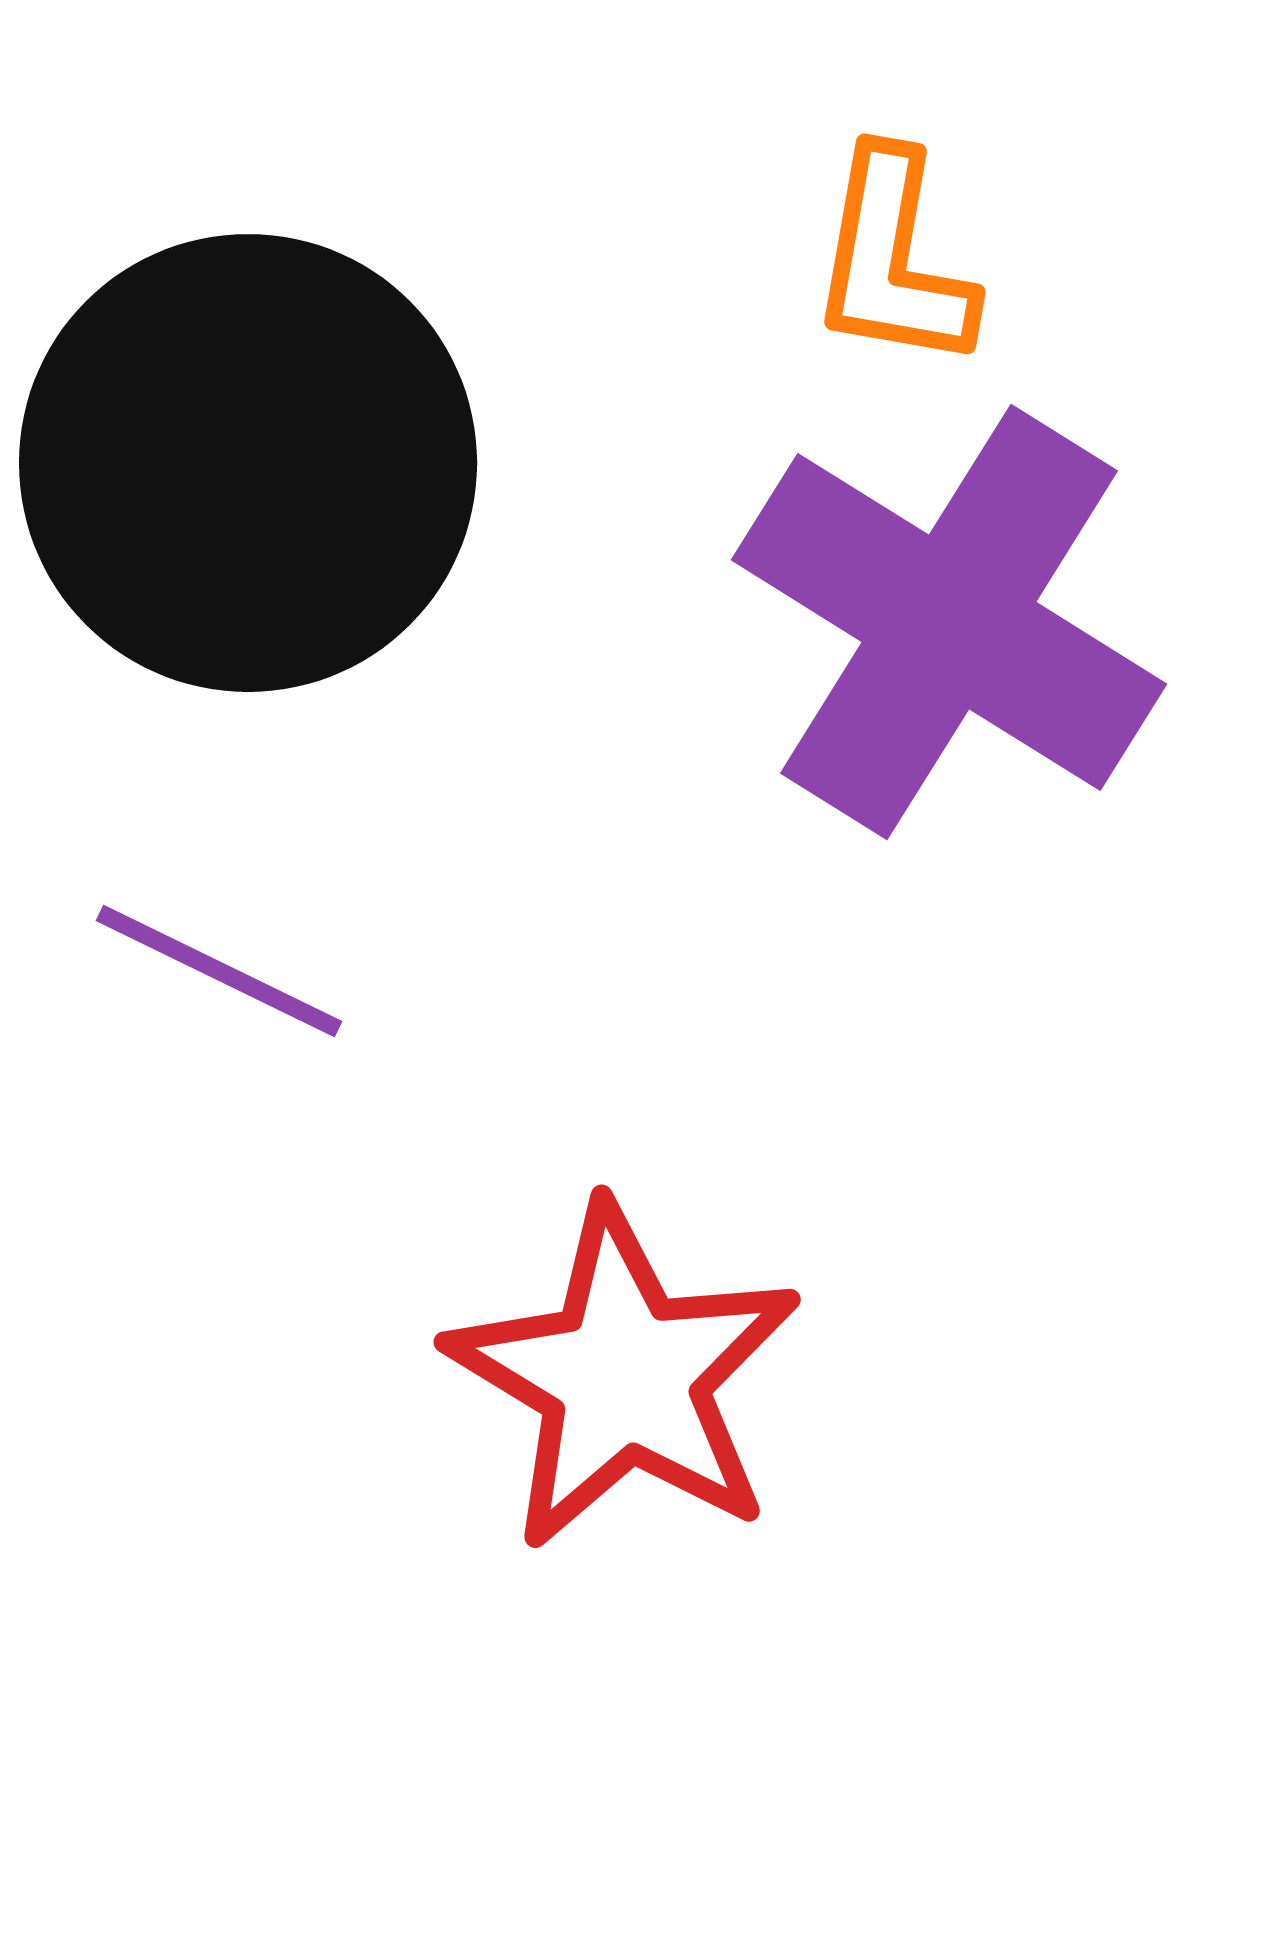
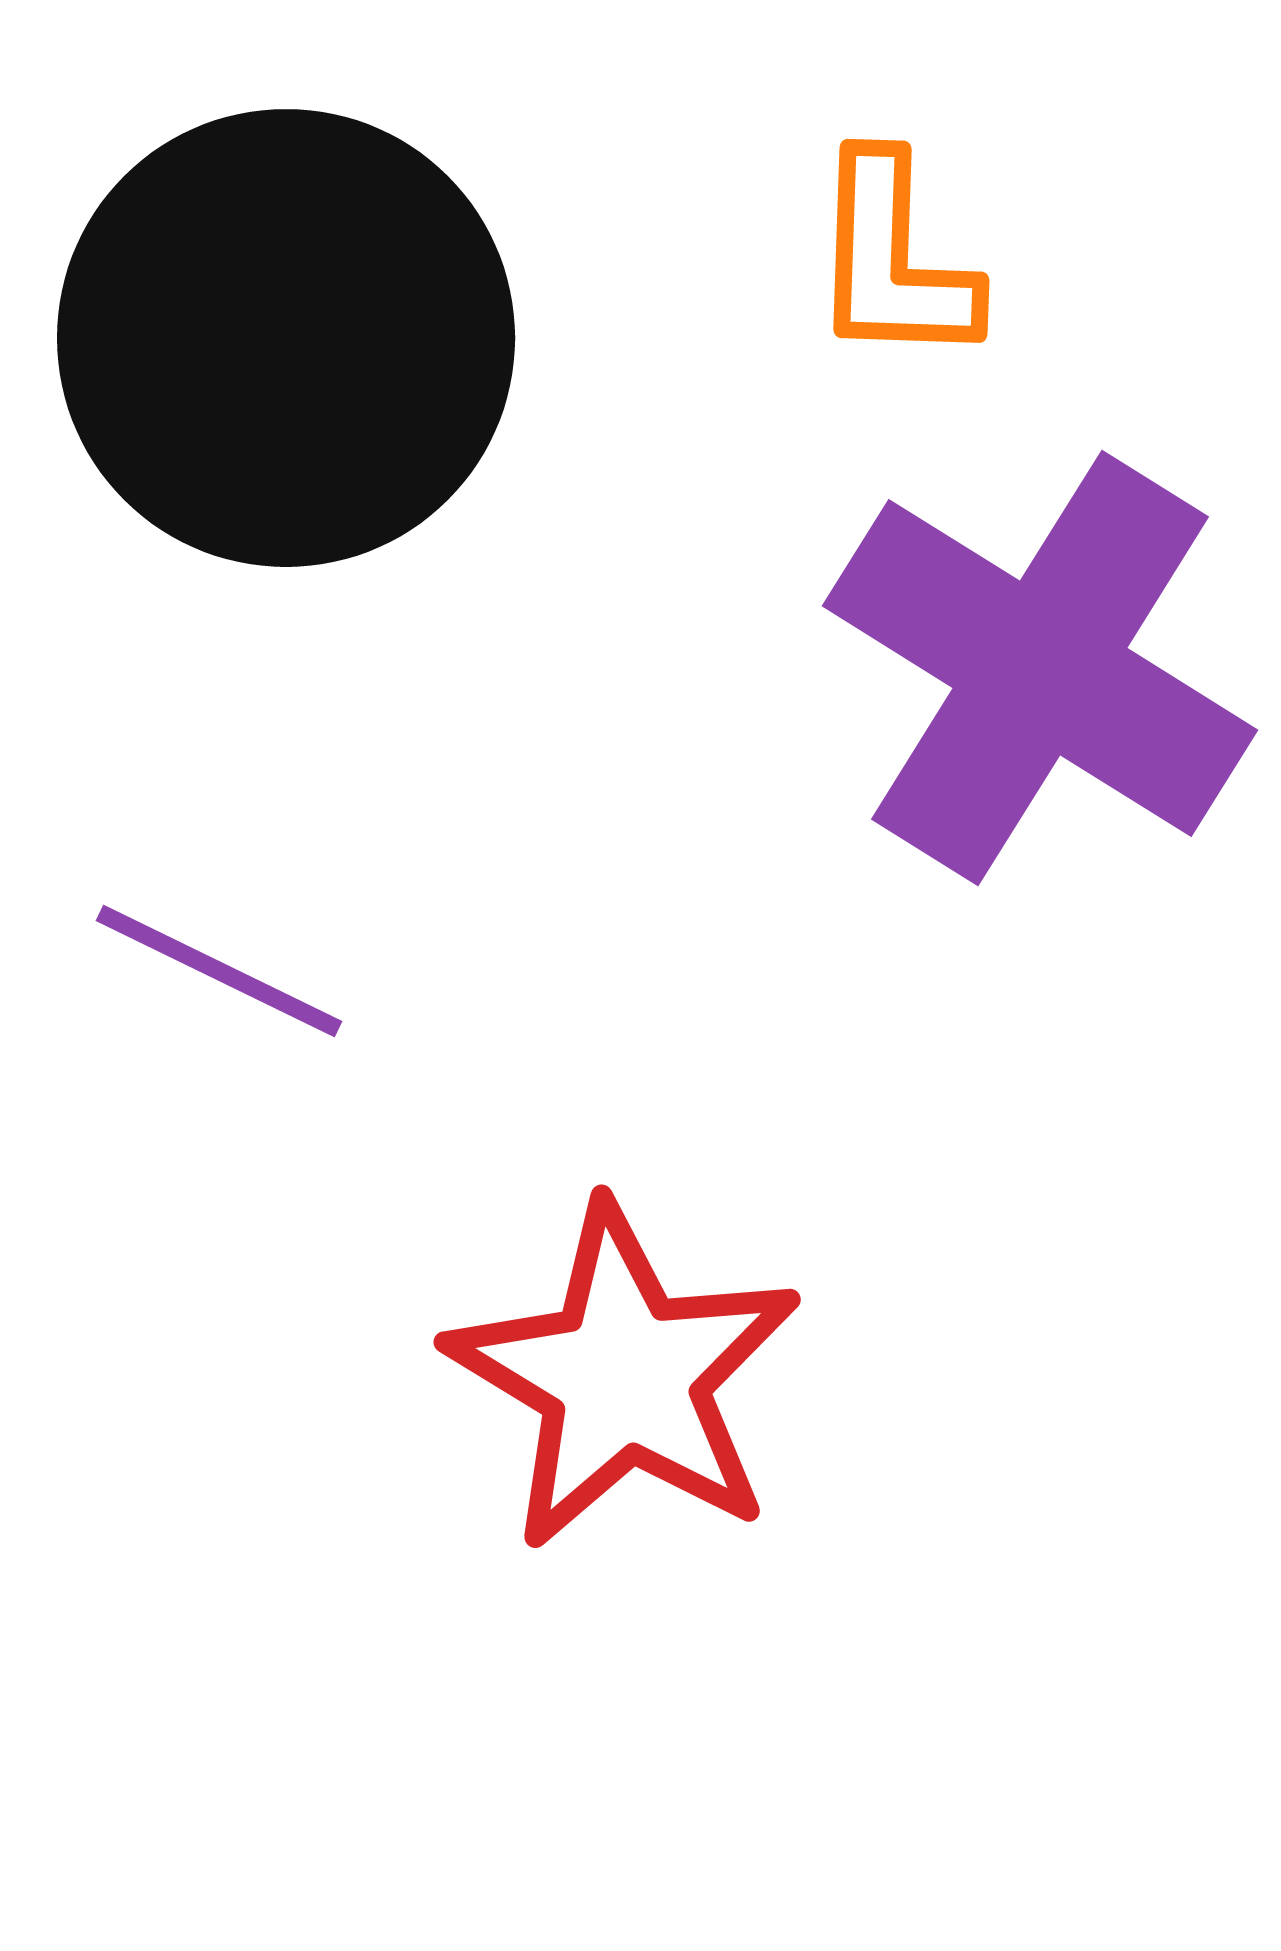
orange L-shape: rotated 8 degrees counterclockwise
black circle: moved 38 px right, 125 px up
purple cross: moved 91 px right, 46 px down
